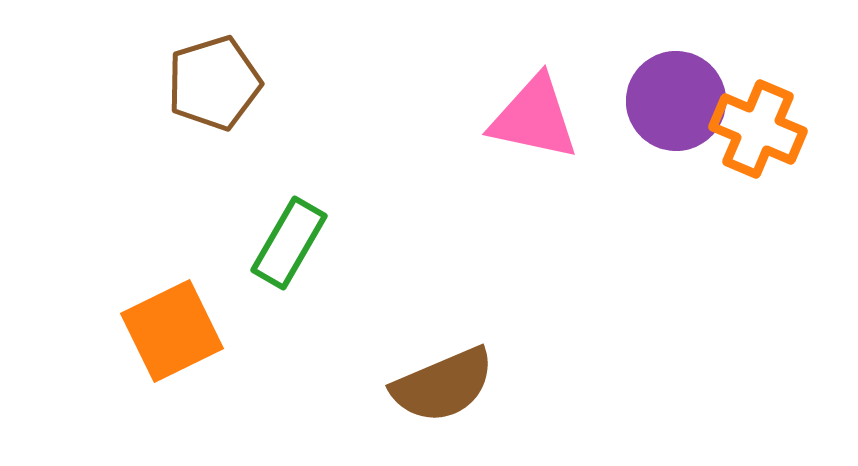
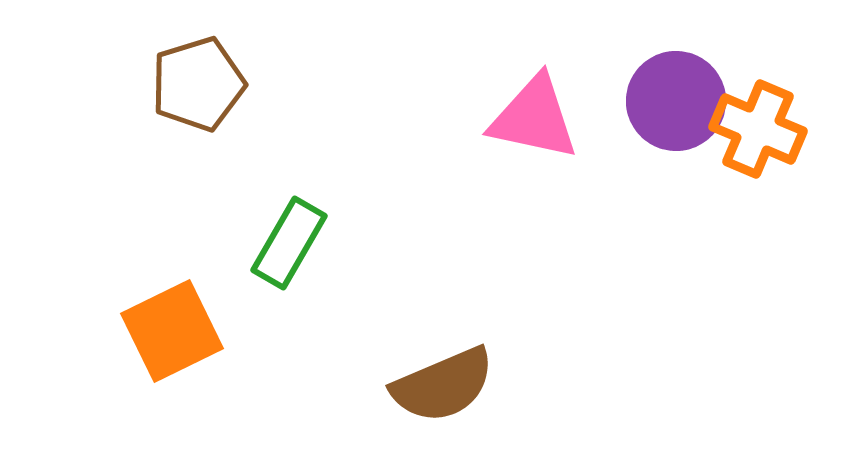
brown pentagon: moved 16 px left, 1 px down
